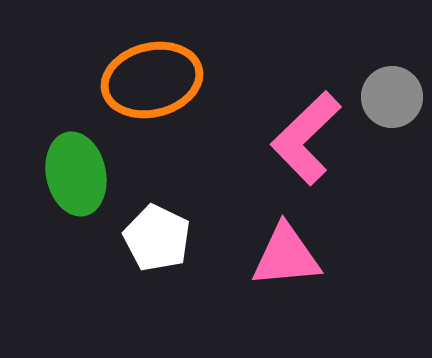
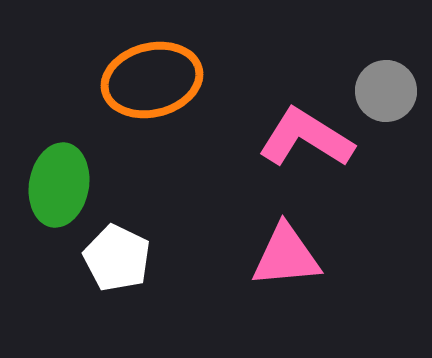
gray circle: moved 6 px left, 6 px up
pink L-shape: rotated 76 degrees clockwise
green ellipse: moved 17 px left, 11 px down; rotated 22 degrees clockwise
white pentagon: moved 40 px left, 20 px down
